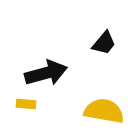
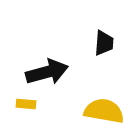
black trapezoid: rotated 36 degrees counterclockwise
black arrow: moved 1 px right, 1 px up
